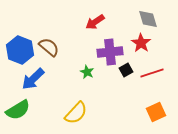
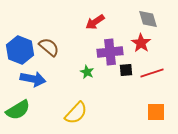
black square: rotated 24 degrees clockwise
blue arrow: rotated 125 degrees counterclockwise
orange square: rotated 24 degrees clockwise
